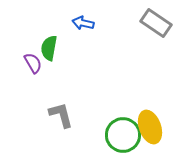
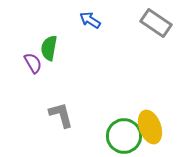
blue arrow: moved 7 px right, 3 px up; rotated 20 degrees clockwise
green circle: moved 1 px right, 1 px down
